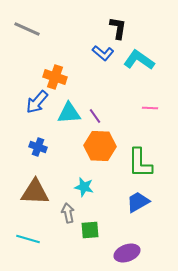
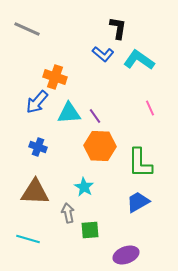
blue L-shape: moved 1 px down
pink line: rotated 63 degrees clockwise
cyan star: rotated 18 degrees clockwise
purple ellipse: moved 1 px left, 2 px down
